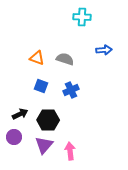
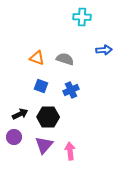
black hexagon: moved 3 px up
